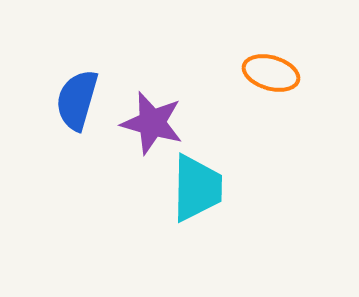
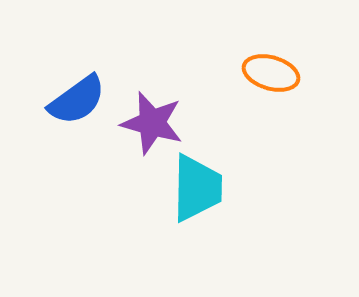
blue semicircle: rotated 142 degrees counterclockwise
